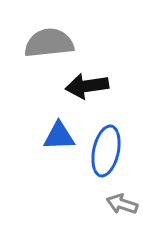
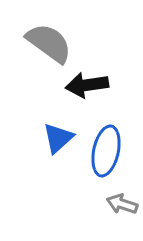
gray semicircle: rotated 42 degrees clockwise
black arrow: moved 1 px up
blue triangle: moved 1 px left, 2 px down; rotated 40 degrees counterclockwise
